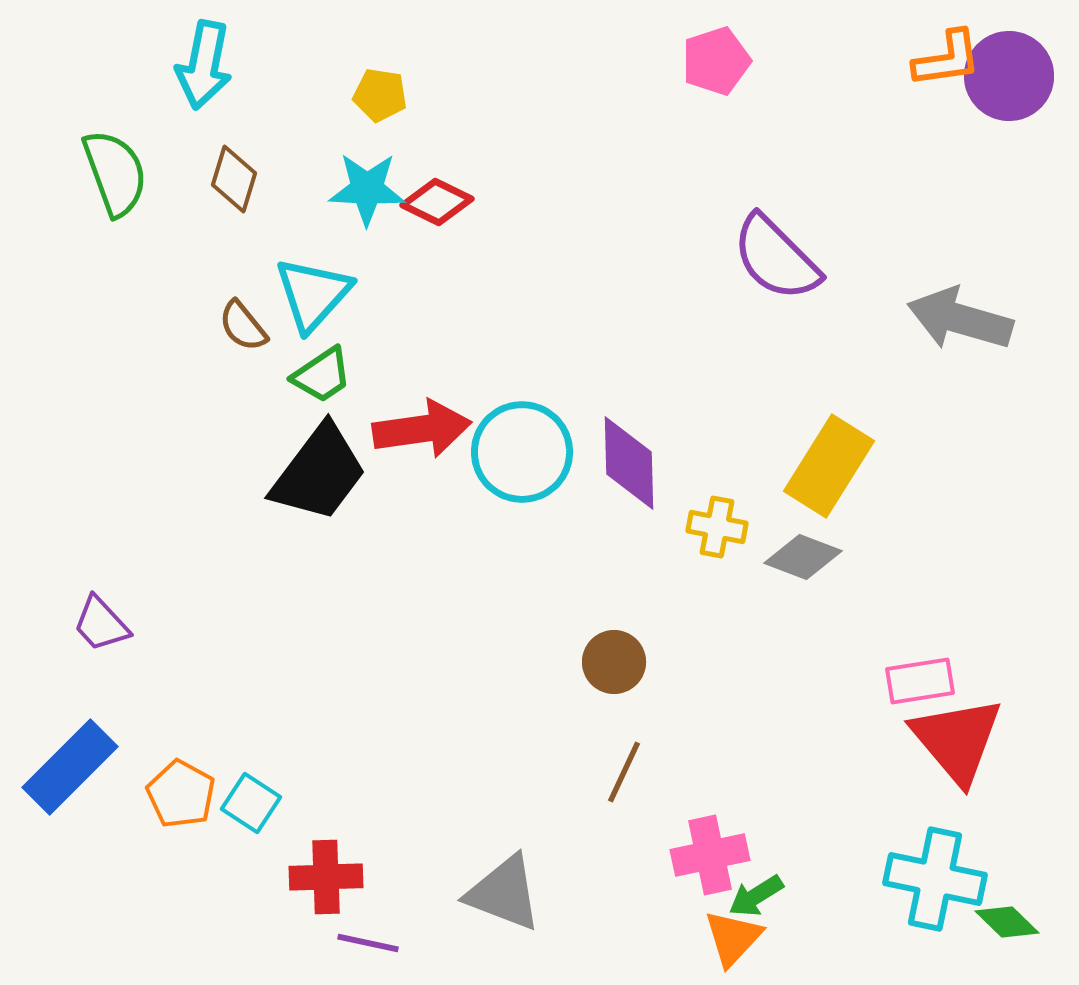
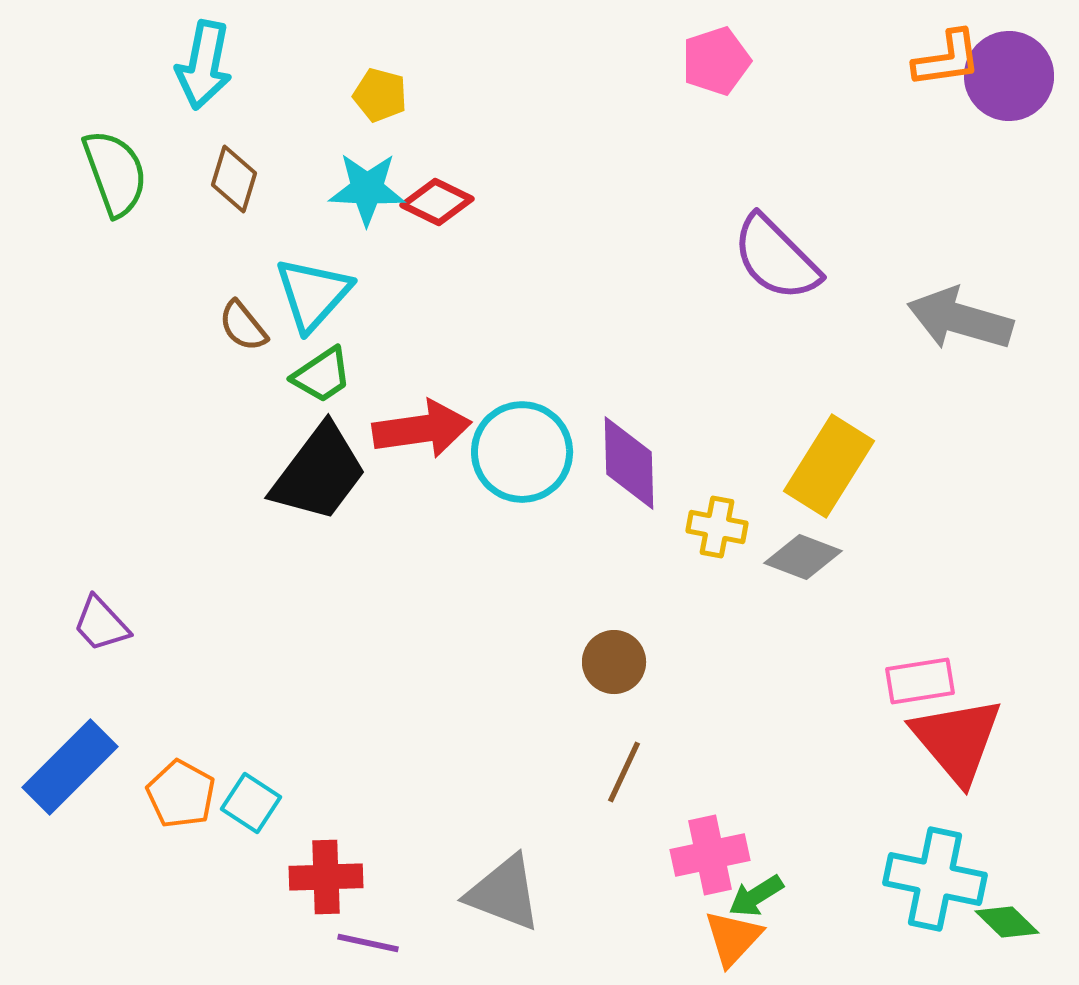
yellow pentagon: rotated 6 degrees clockwise
